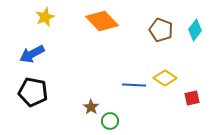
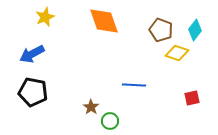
orange diamond: moved 2 px right; rotated 24 degrees clockwise
yellow diamond: moved 12 px right, 25 px up; rotated 15 degrees counterclockwise
